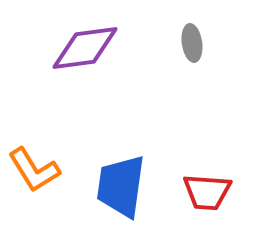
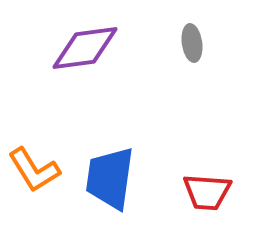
blue trapezoid: moved 11 px left, 8 px up
